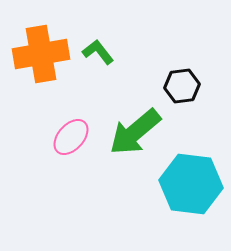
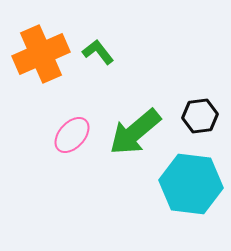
orange cross: rotated 14 degrees counterclockwise
black hexagon: moved 18 px right, 30 px down
pink ellipse: moved 1 px right, 2 px up
